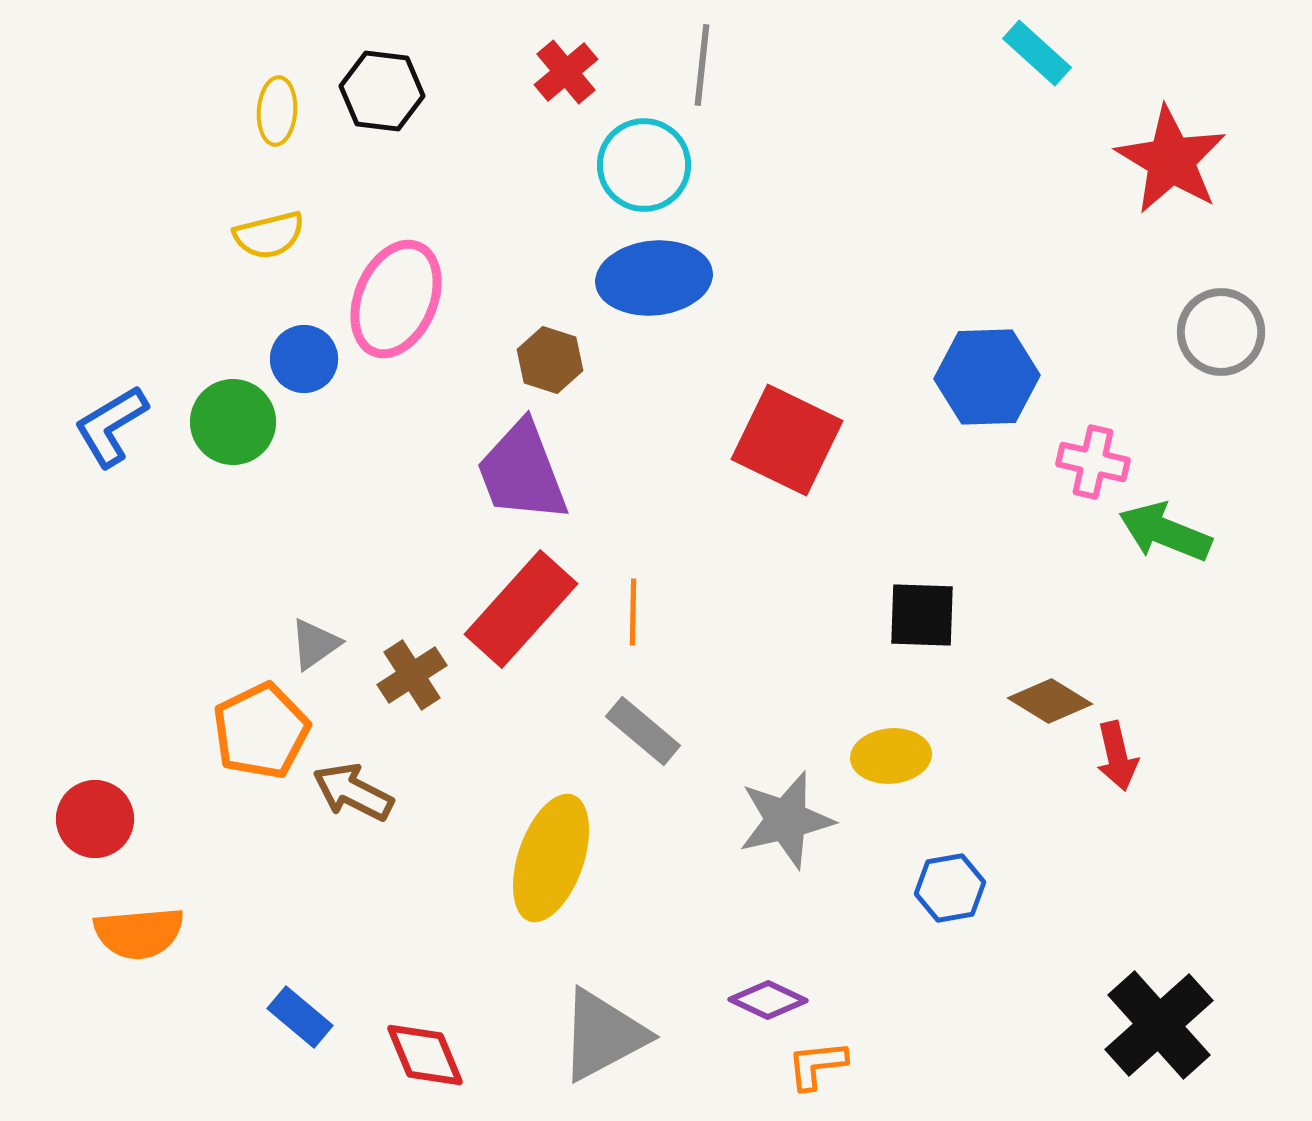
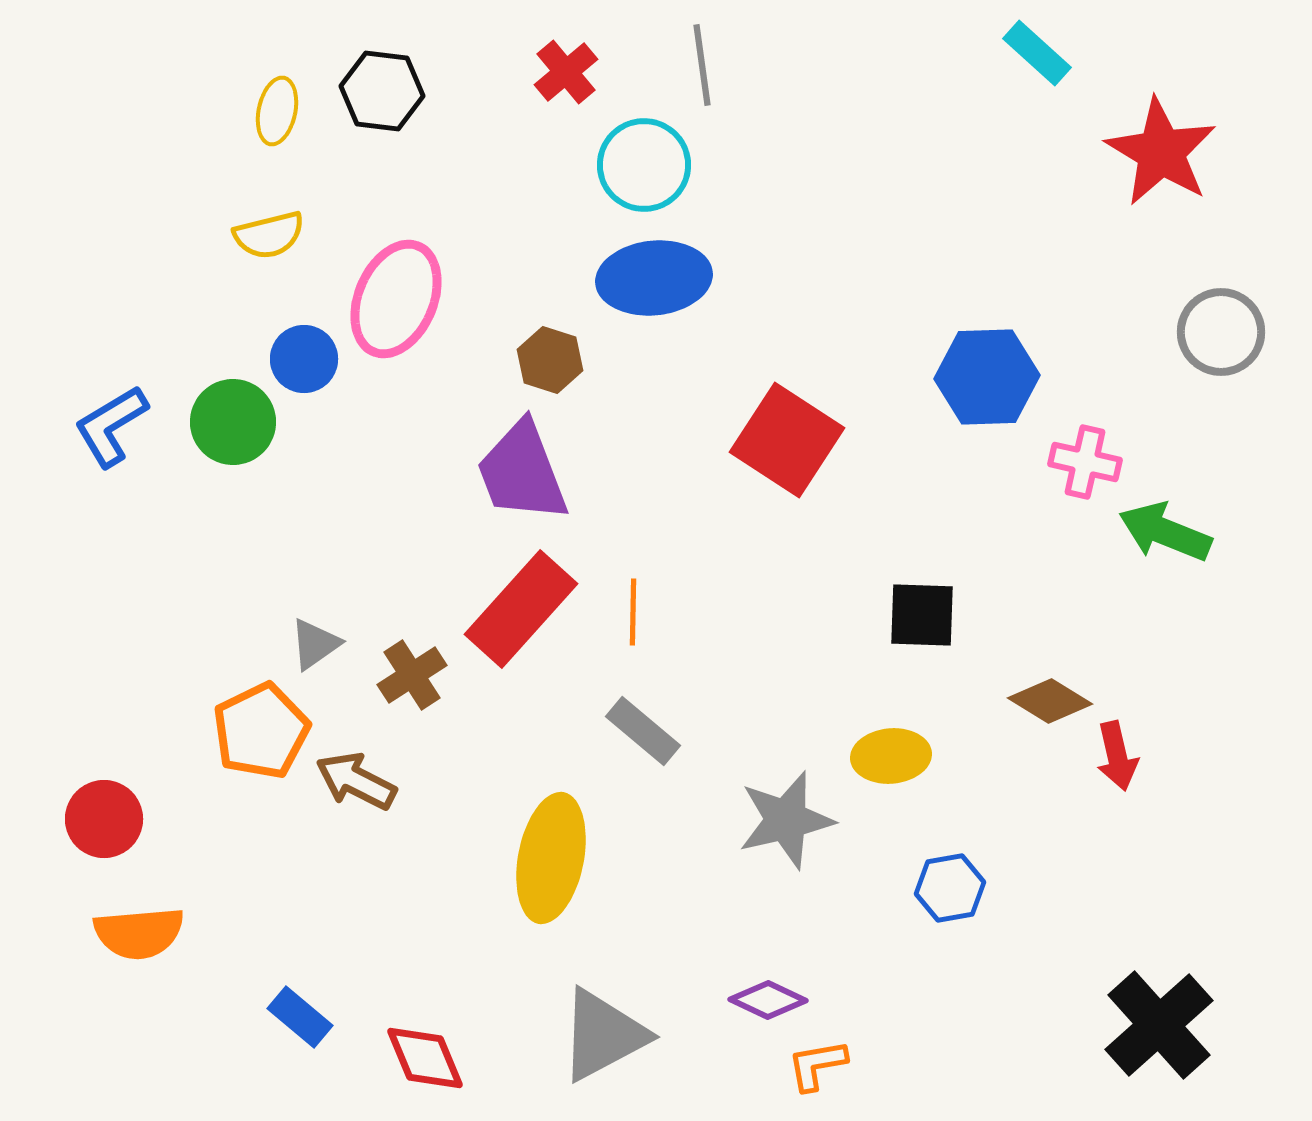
gray line at (702, 65): rotated 14 degrees counterclockwise
yellow ellipse at (277, 111): rotated 8 degrees clockwise
red star at (1171, 160): moved 10 px left, 8 px up
red square at (787, 440): rotated 7 degrees clockwise
pink cross at (1093, 462): moved 8 px left
brown arrow at (353, 792): moved 3 px right, 11 px up
red circle at (95, 819): moved 9 px right
yellow ellipse at (551, 858): rotated 8 degrees counterclockwise
red diamond at (425, 1055): moved 3 px down
orange L-shape at (817, 1065): rotated 4 degrees counterclockwise
